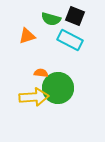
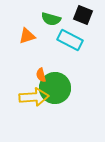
black square: moved 8 px right, 1 px up
orange semicircle: moved 2 px down; rotated 112 degrees counterclockwise
green circle: moved 3 px left
